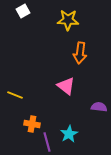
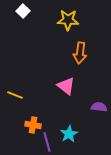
white square: rotated 16 degrees counterclockwise
orange cross: moved 1 px right, 1 px down
